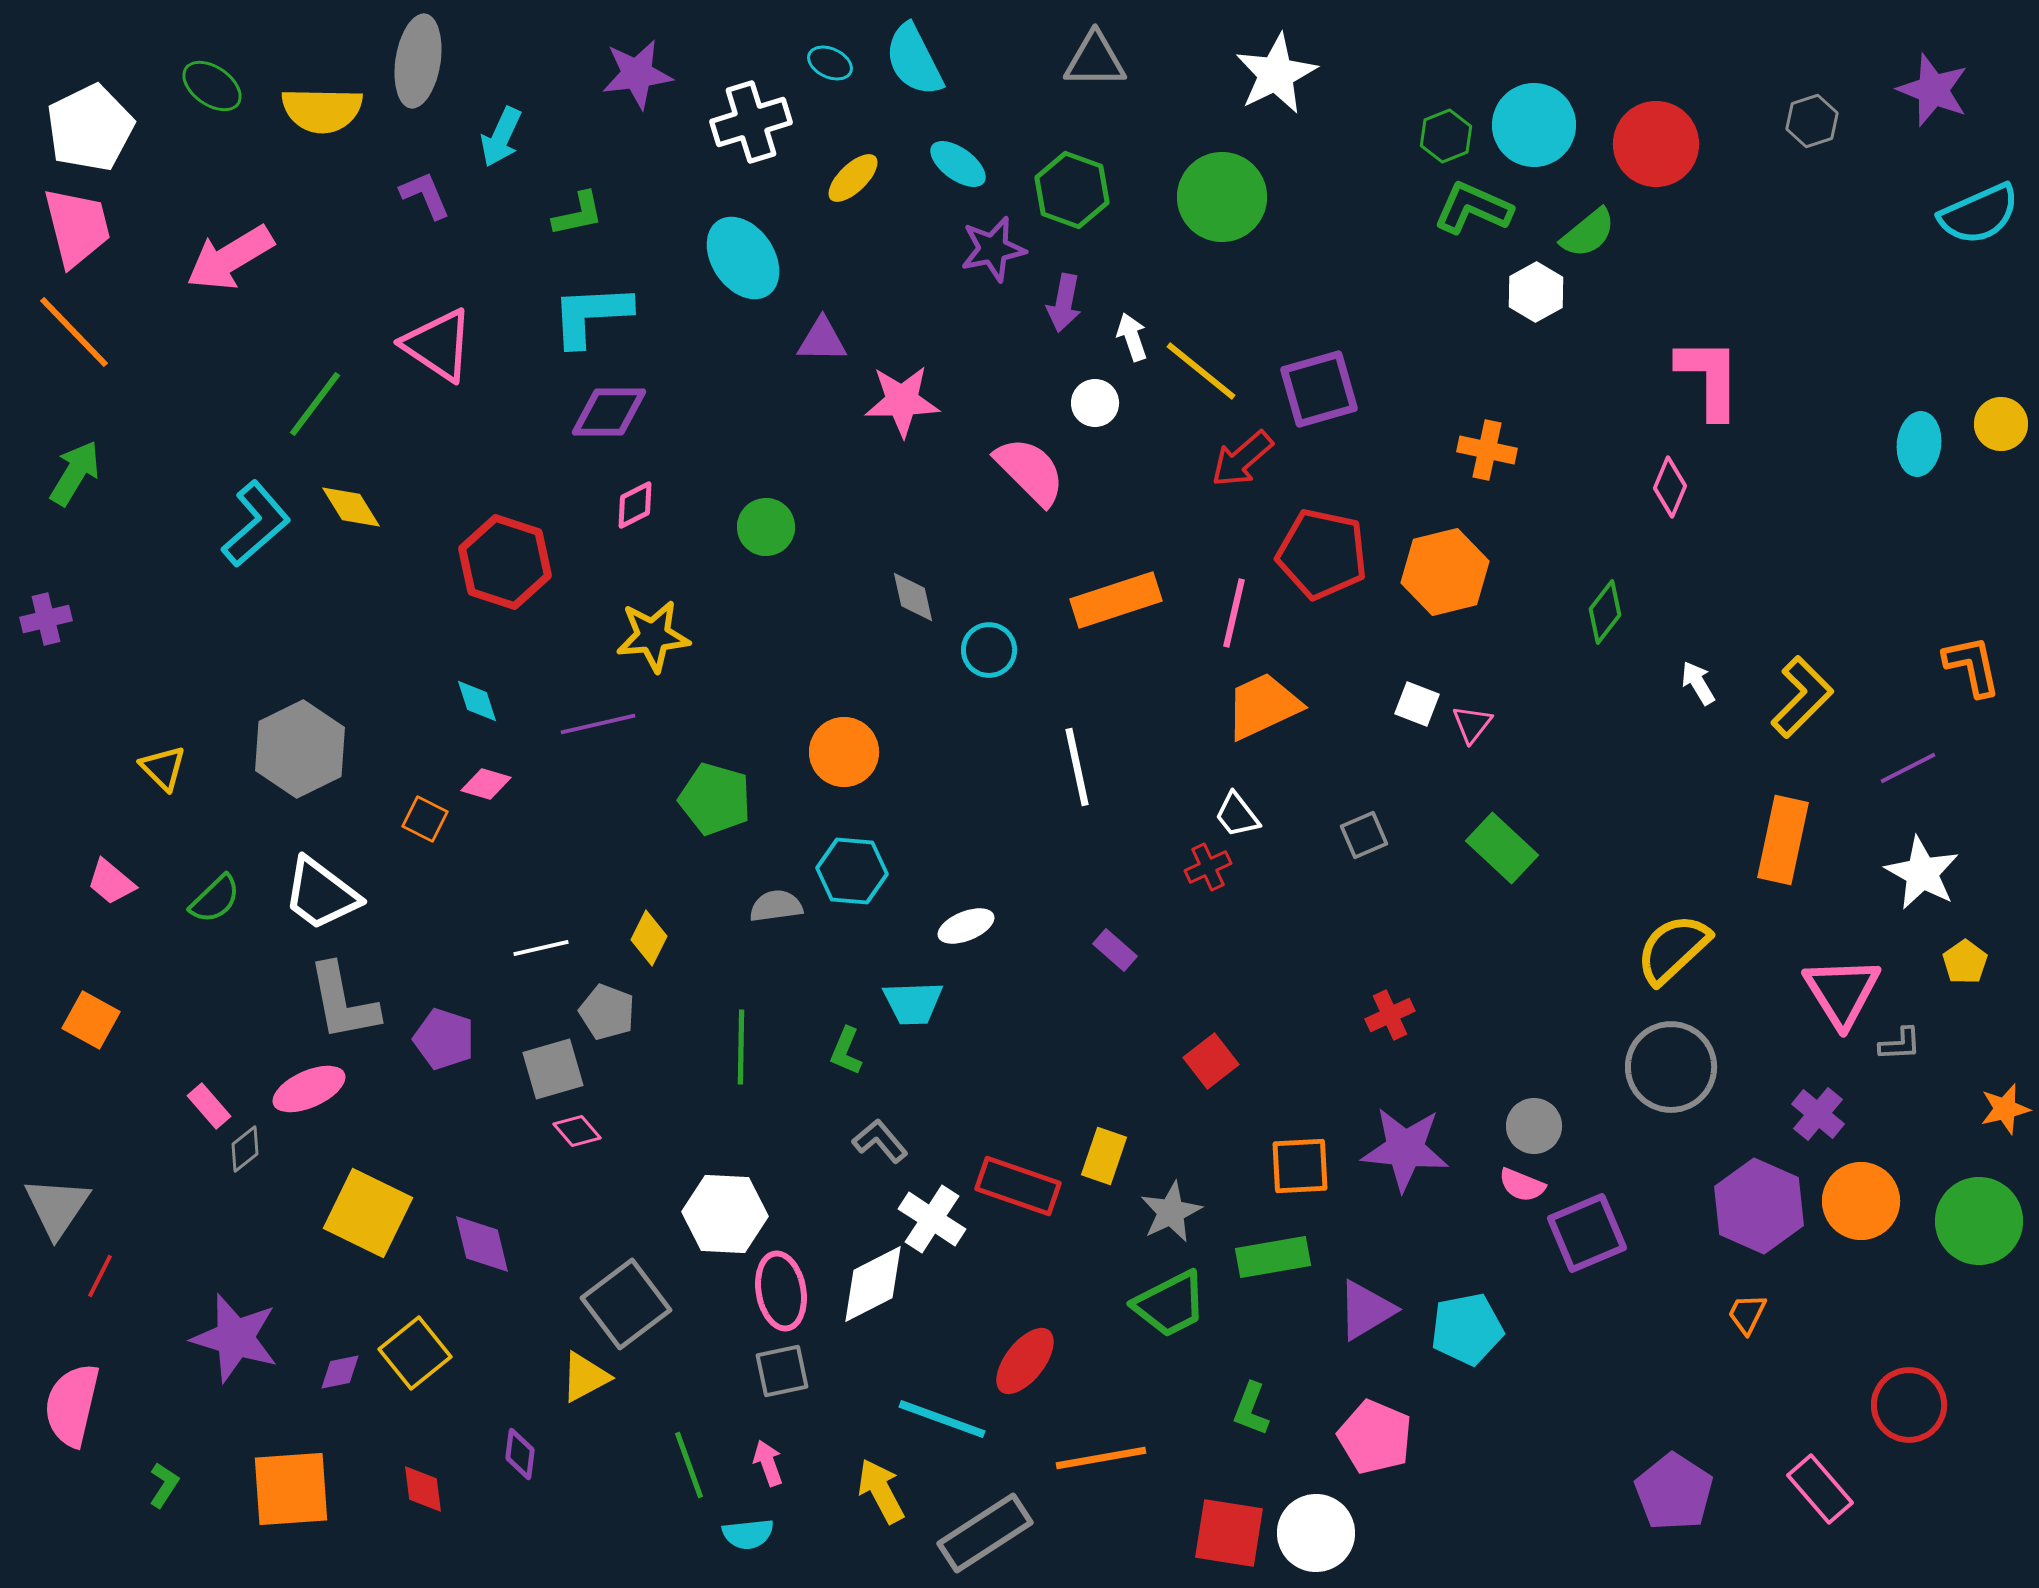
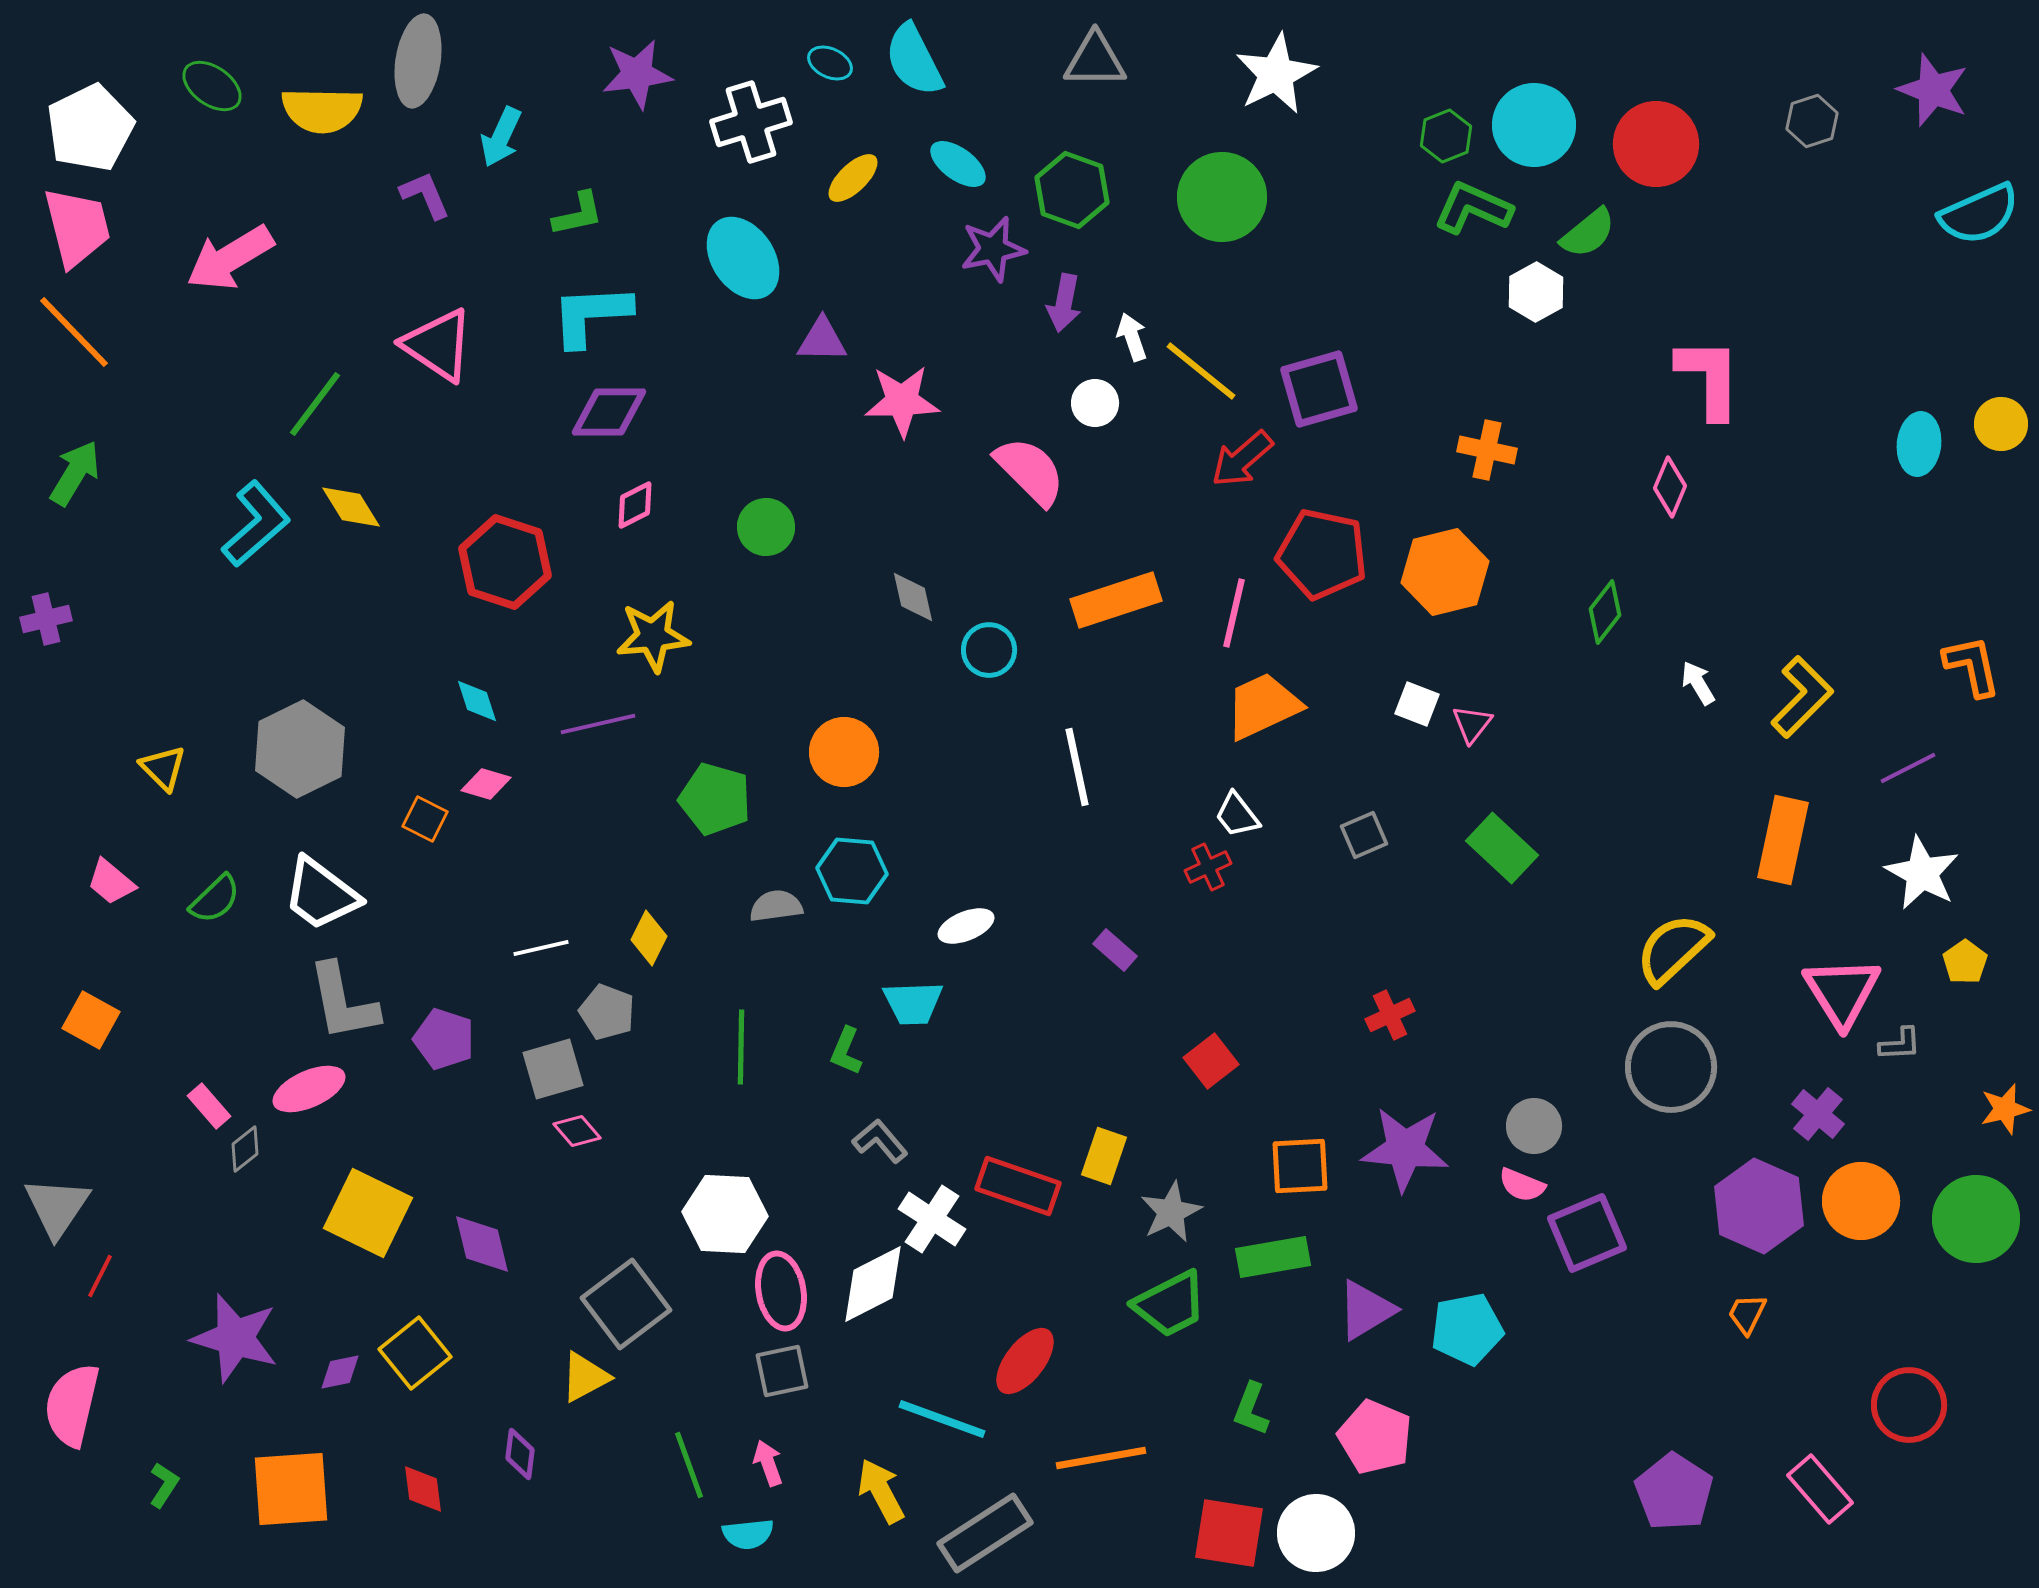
green circle at (1979, 1221): moved 3 px left, 2 px up
